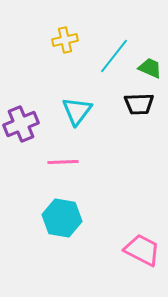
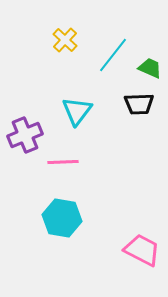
yellow cross: rotated 35 degrees counterclockwise
cyan line: moved 1 px left, 1 px up
purple cross: moved 4 px right, 11 px down
